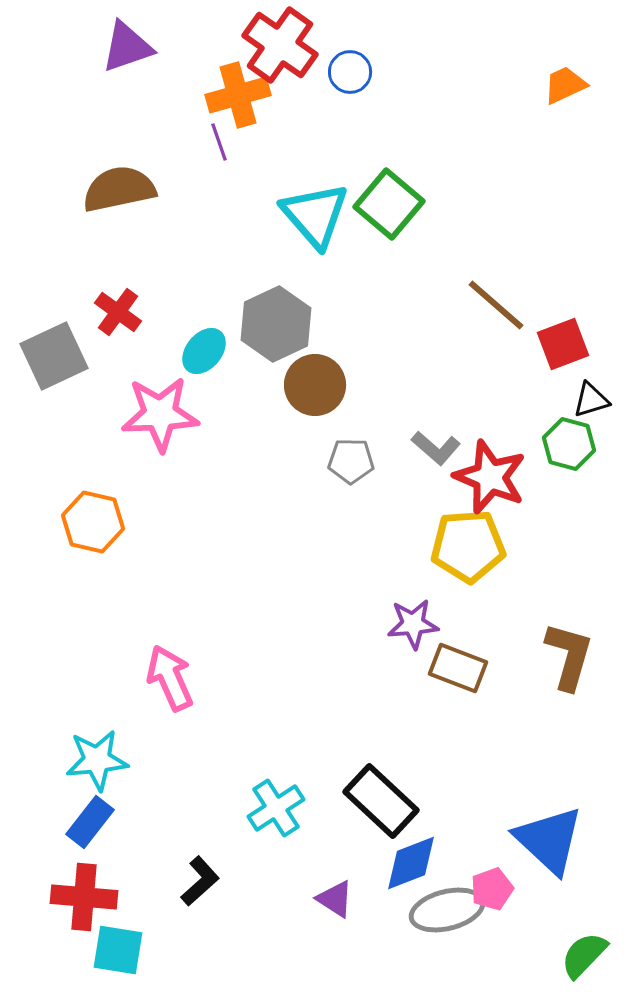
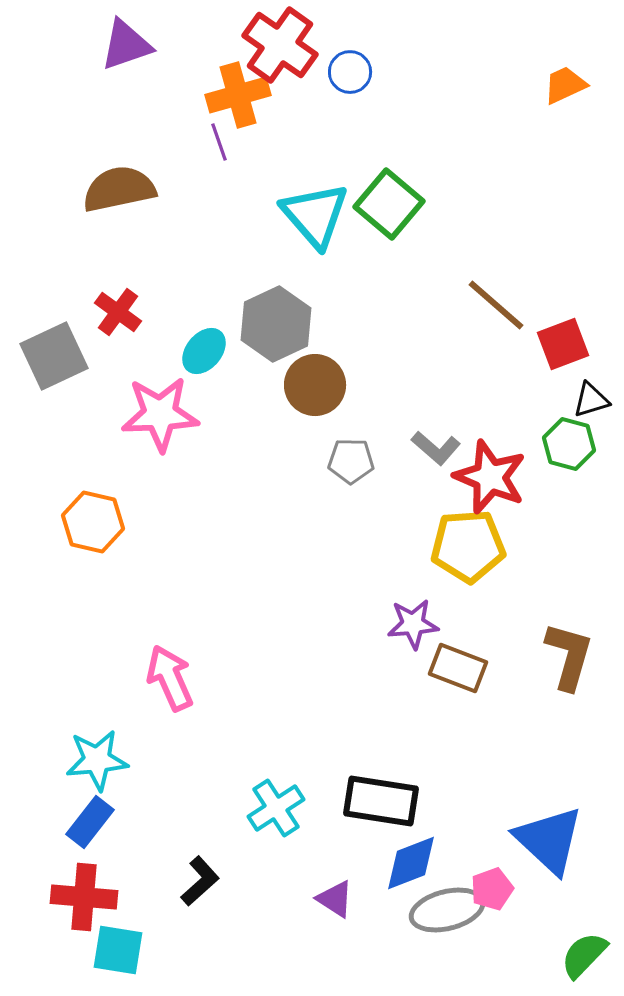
purple triangle at (127, 47): moved 1 px left, 2 px up
black rectangle at (381, 801): rotated 34 degrees counterclockwise
